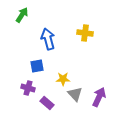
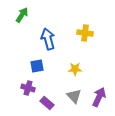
yellow star: moved 12 px right, 10 px up
gray triangle: moved 1 px left, 2 px down
